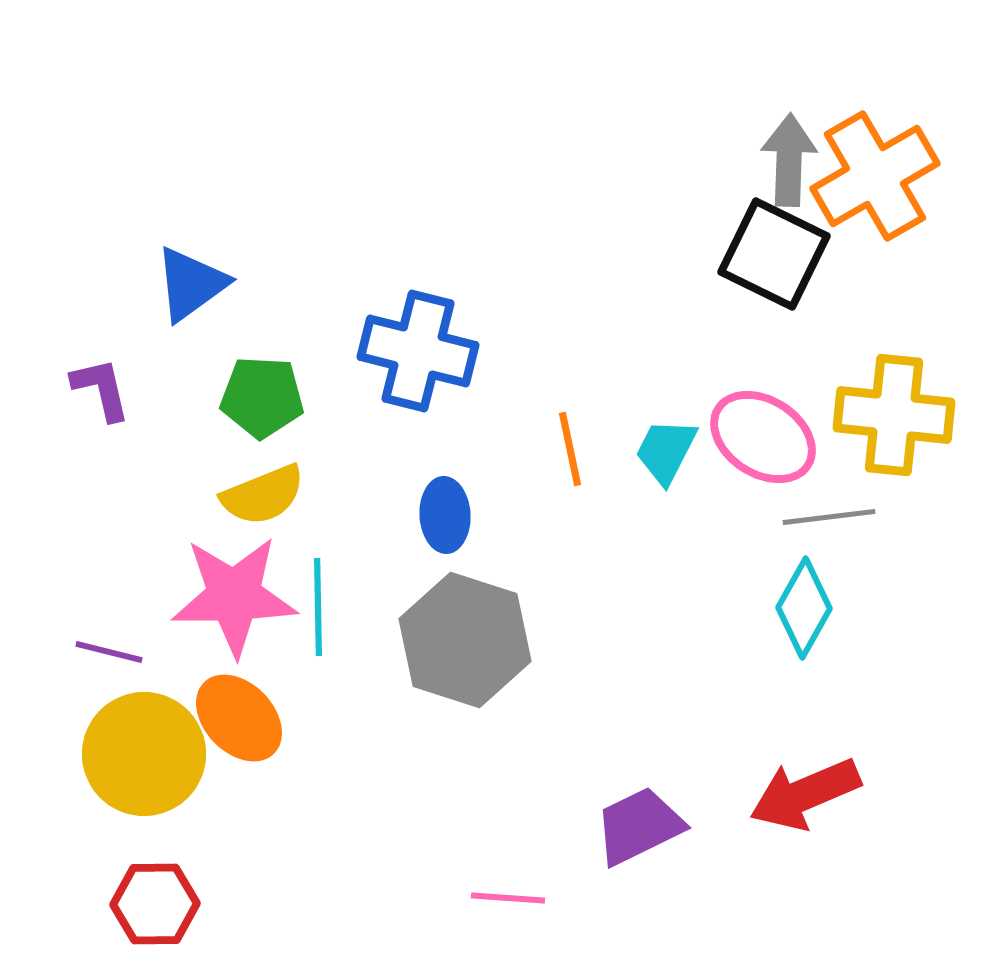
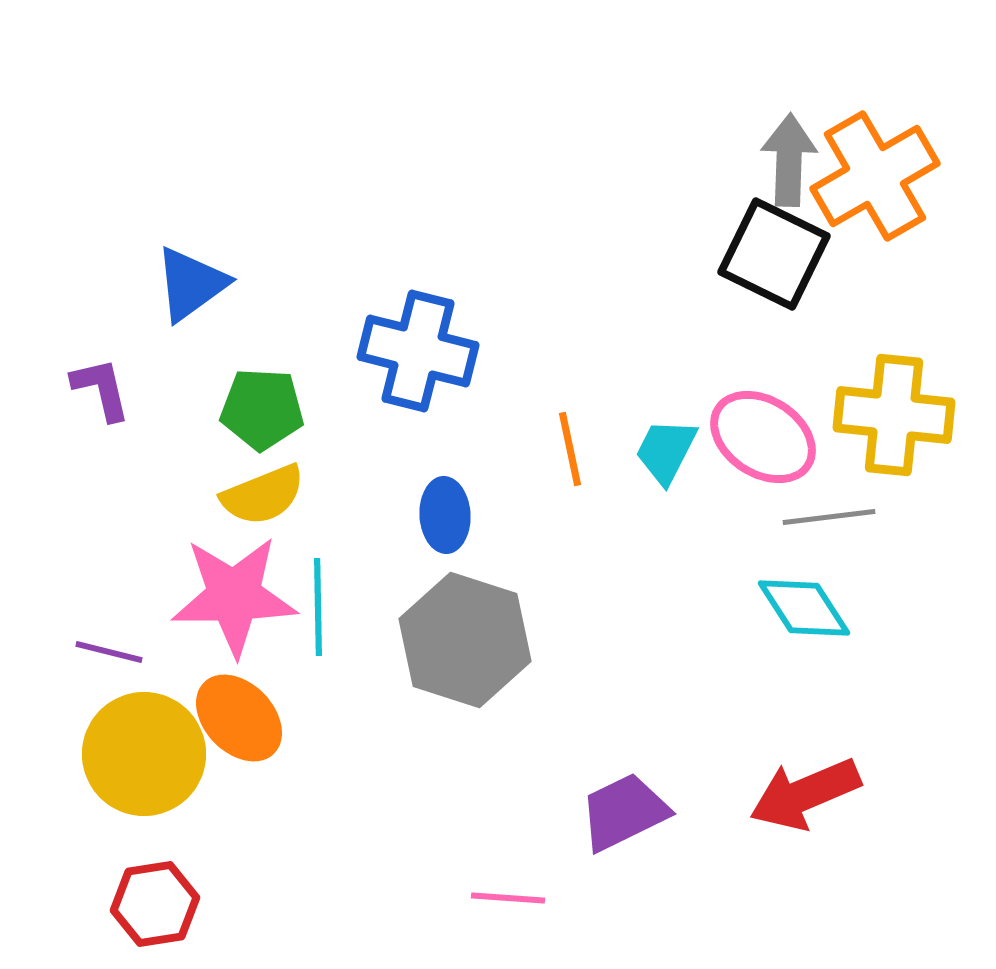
green pentagon: moved 12 px down
cyan diamond: rotated 62 degrees counterclockwise
purple trapezoid: moved 15 px left, 14 px up
red hexagon: rotated 8 degrees counterclockwise
